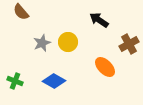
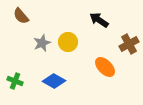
brown semicircle: moved 4 px down
